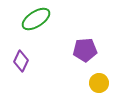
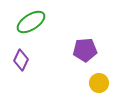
green ellipse: moved 5 px left, 3 px down
purple diamond: moved 1 px up
